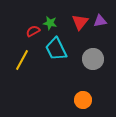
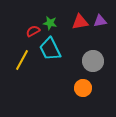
red triangle: rotated 42 degrees clockwise
cyan trapezoid: moved 6 px left
gray circle: moved 2 px down
orange circle: moved 12 px up
